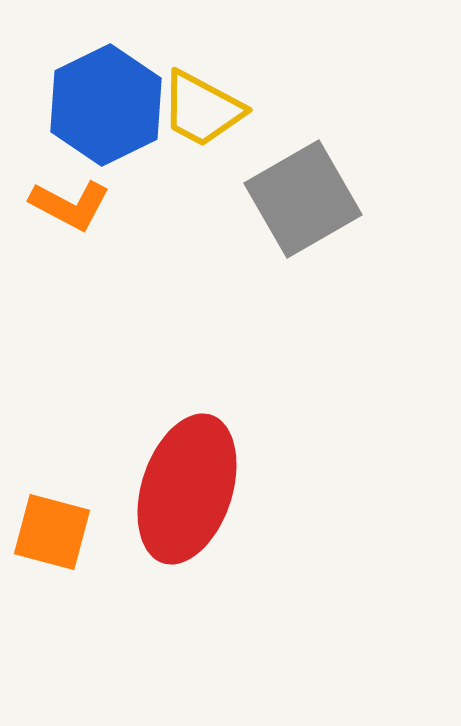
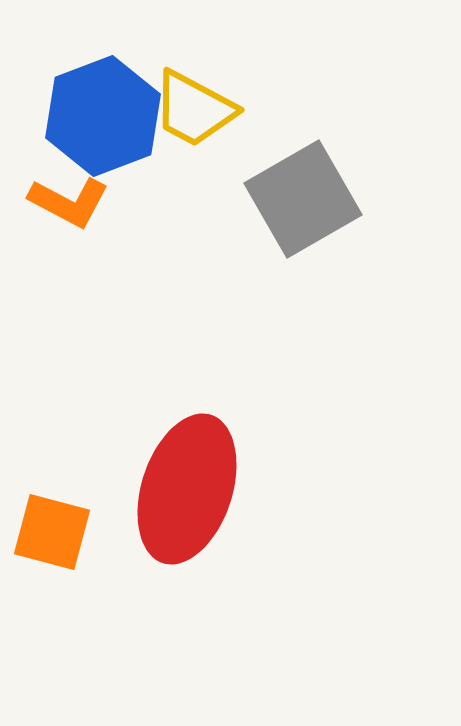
blue hexagon: moved 3 px left, 11 px down; rotated 5 degrees clockwise
yellow trapezoid: moved 8 px left
orange L-shape: moved 1 px left, 3 px up
